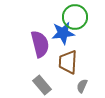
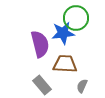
green circle: moved 1 px right, 1 px down
brown trapezoid: moved 3 px left, 2 px down; rotated 90 degrees clockwise
